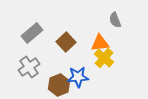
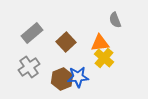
brown hexagon: moved 3 px right, 6 px up
